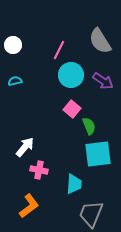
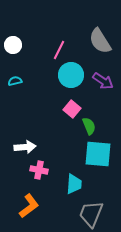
white arrow: rotated 45 degrees clockwise
cyan square: rotated 12 degrees clockwise
